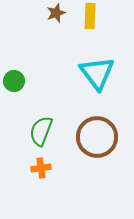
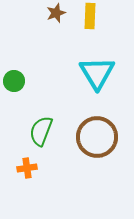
cyan triangle: rotated 6 degrees clockwise
orange cross: moved 14 px left
